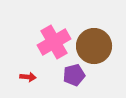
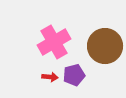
brown circle: moved 11 px right
red arrow: moved 22 px right
